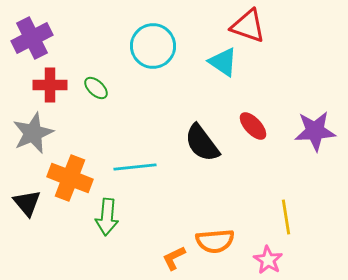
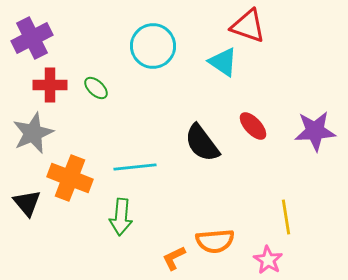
green arrow: moved 14 px right
